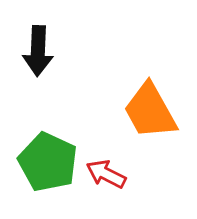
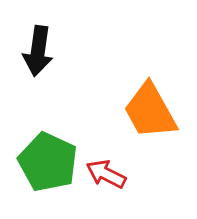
black arrow: rotated 6 degrees clockwise
